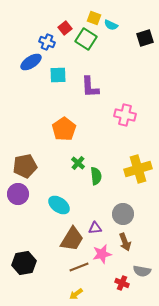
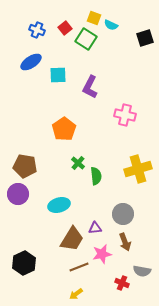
blue cross: moved 10 px left, 12 px up
purple L-shape: rotated 30 degrees clockwise
brown pentagon: rotated 20 degrees clockwise
cyan ellipse: rotated 50 degrees counterclockwise
black hexagon: rotated 15 degrees counterclockwise
